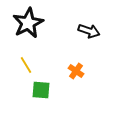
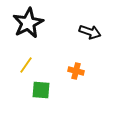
black arrow: moved 1 px right, 1 px down
yellow line: rotated 66 degrees clockwise
orange cross: rotated 21 degrees counterclockwise
